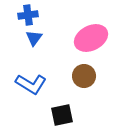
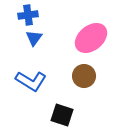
pink ellipse: rotated 12 degrees counterclockwise
blue L-shape: moved 3 px up
black square: rotated 30 degrees clockwise
